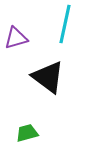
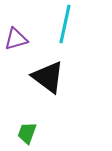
purple triangle: moved 1 px down
green trapezoid: rotated 55 degrees counterclockwise
